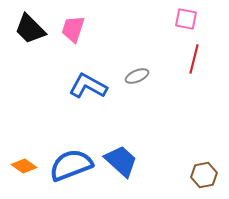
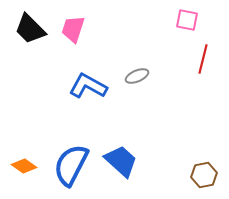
pink square: moved 1 px right, 1 px down
red line: moved 9 px right
blue semicircle: rotated 42 degrees counterclockwise
